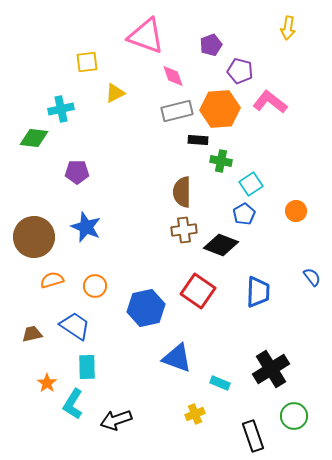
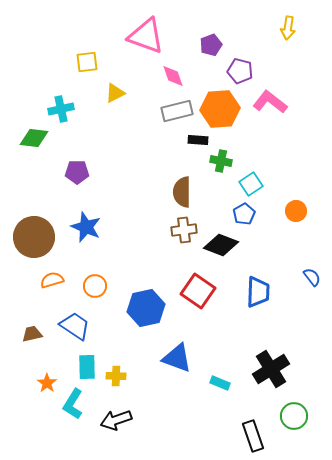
yellow cross at (195, 414): moved 79 px left, 38 px up; rotated 24 degrees clockwise
